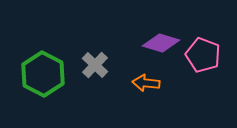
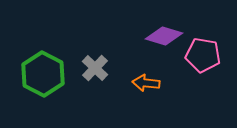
purple diamond: moved 3 px right, 7 px up
pink pentagon: rotated 12 degrees counterclockwise
gray cross: moved 3 px down
